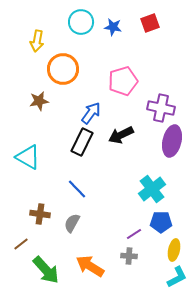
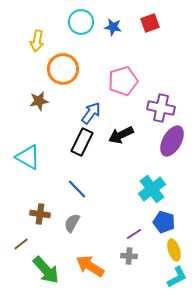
purple ellipse: rotated 16 degrees clockwise
blue pentagon: moved 3 px right; rotated 15 degrees clockwise
yellow ellipse: rotated 30 degrees counterclockwise
